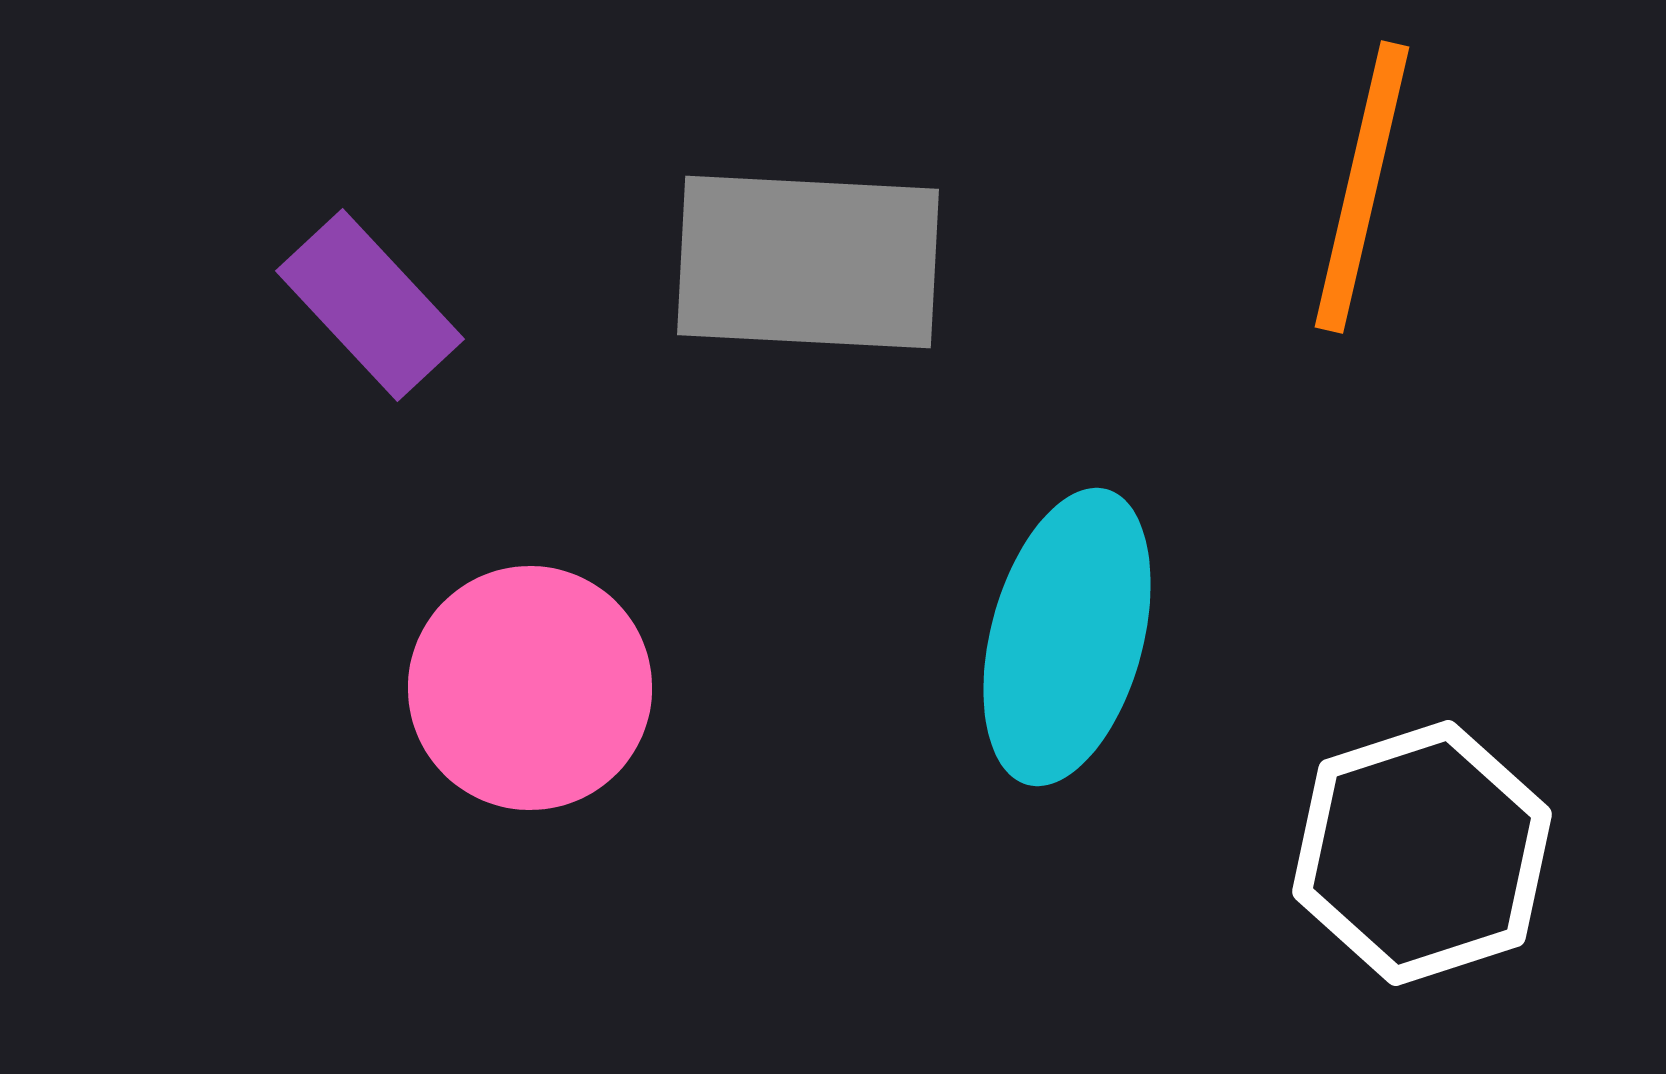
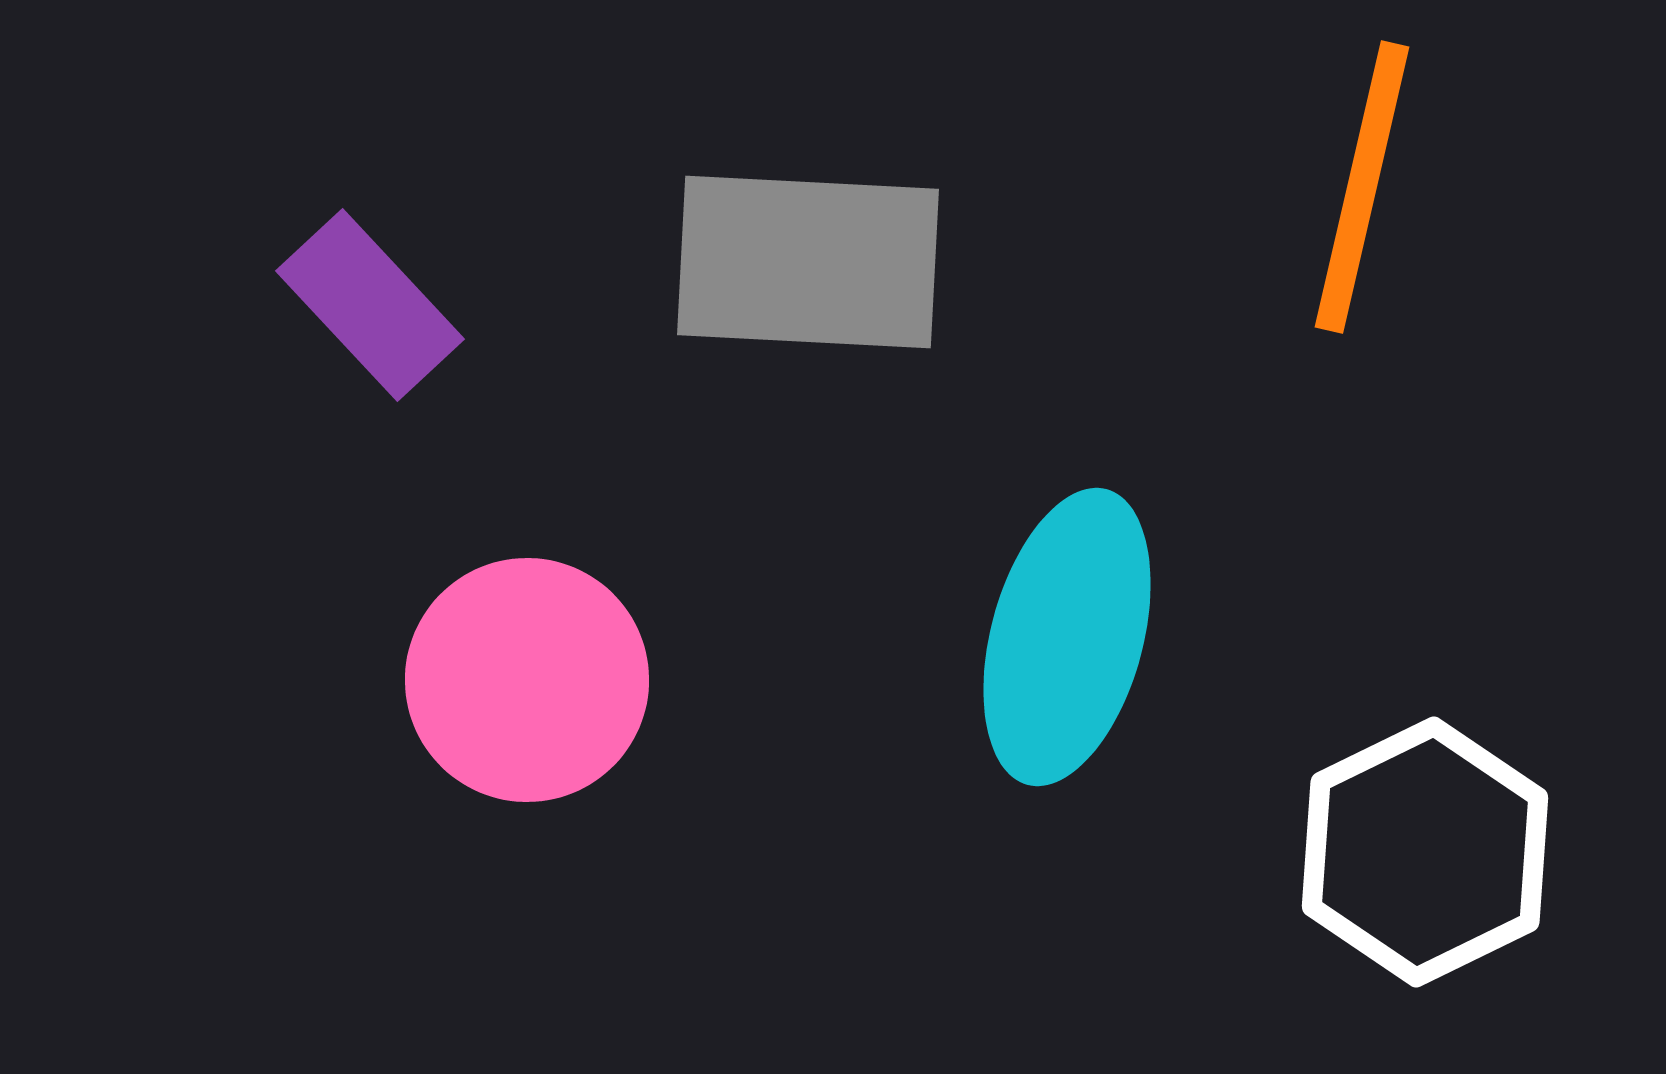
pink circle: moved 3 px left, 8 px up
white hexagon: moved 3 px right, 1 px up; rotated 8 degrees counterclockwise
